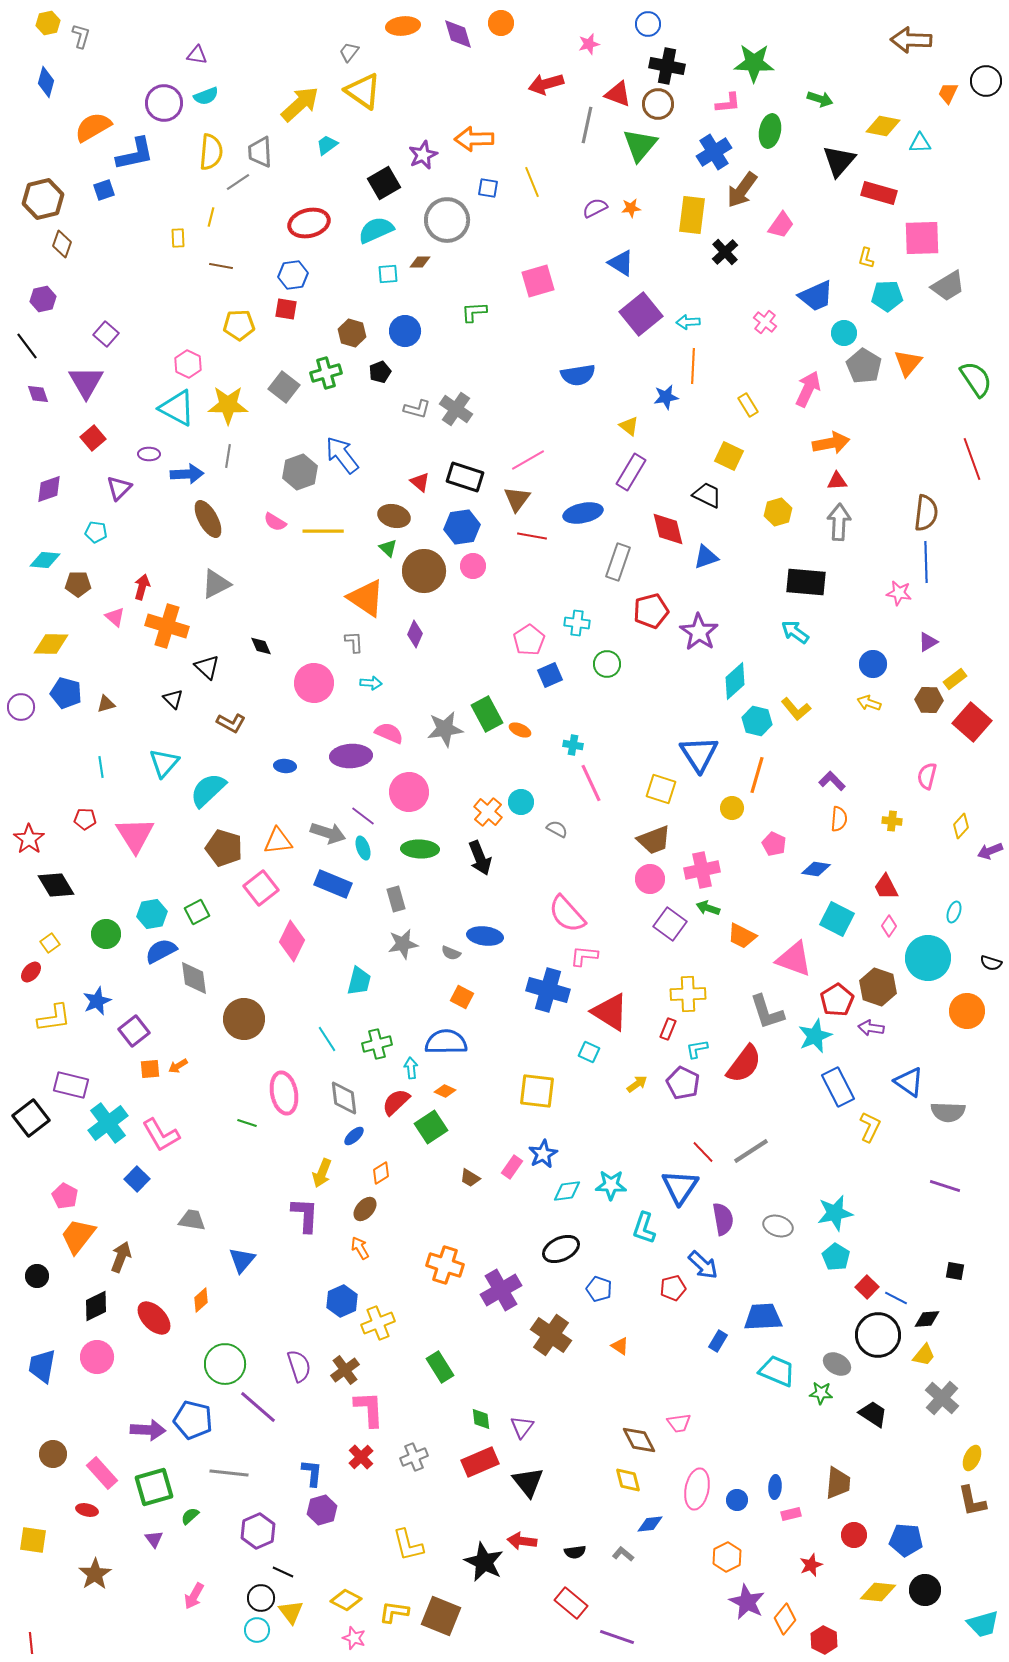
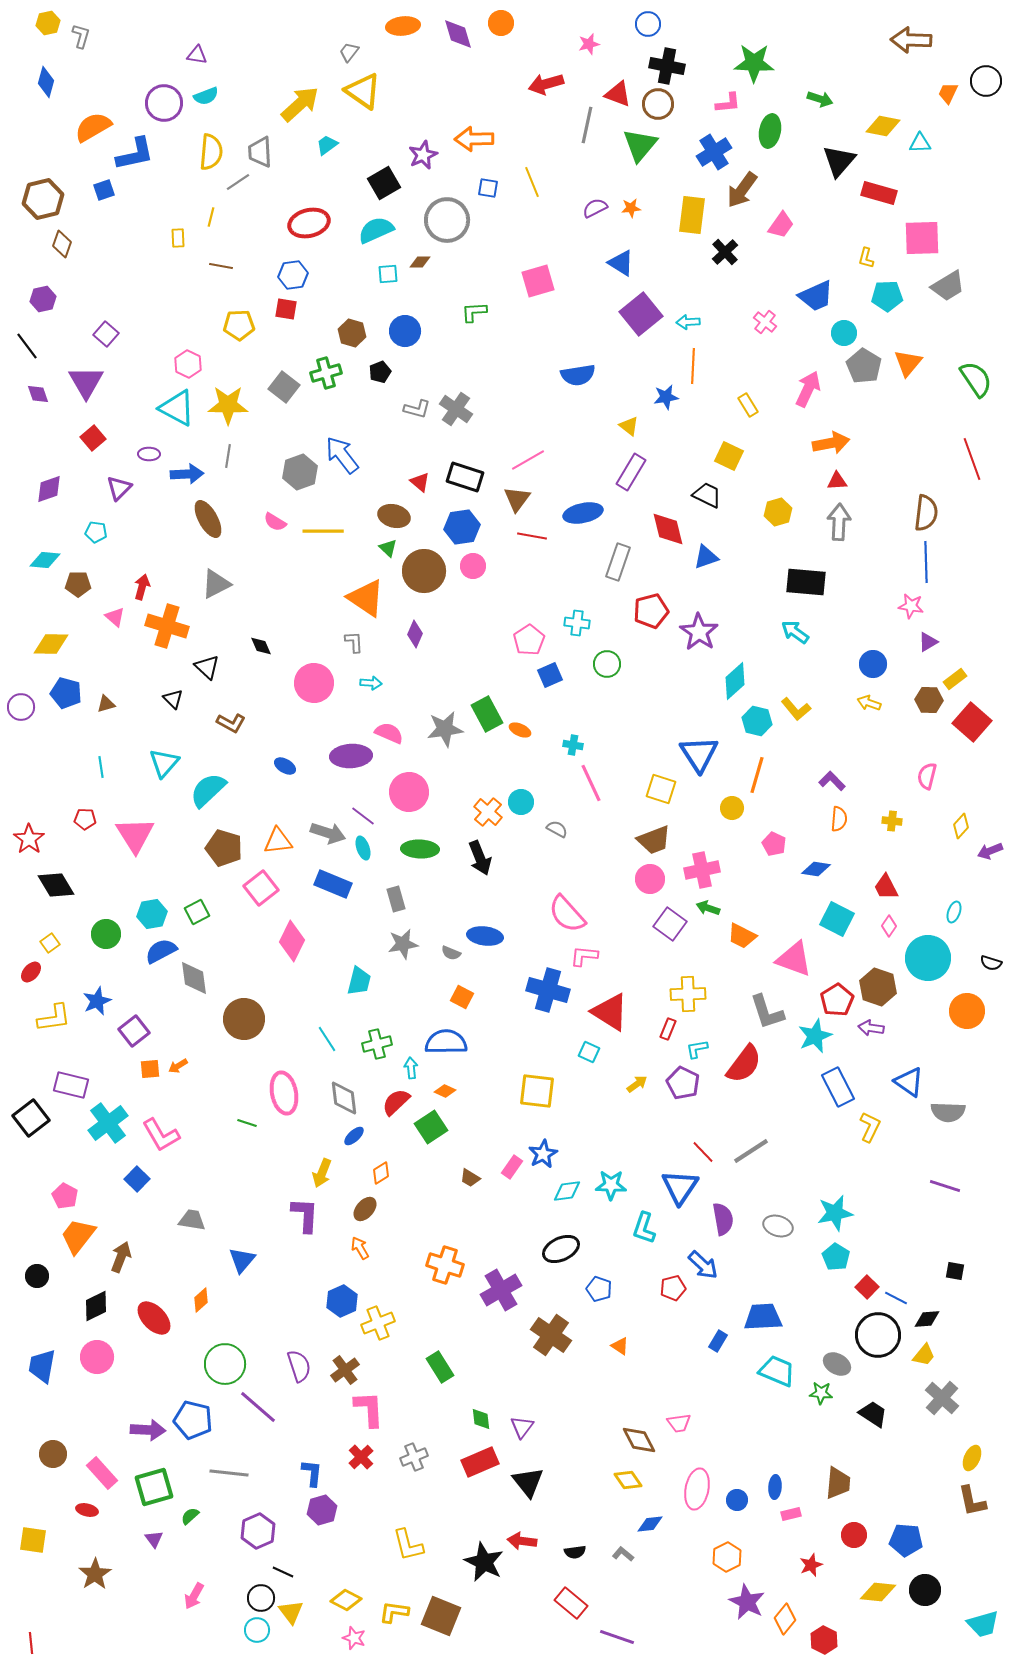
pink star at (899, 593): moved 12 px right, 13 px down
blue ellipse at (285, 766): rotated 25 degrees clockwise
yellow diamond at (628, 1480): rotated 20 degrees counterclockwise
